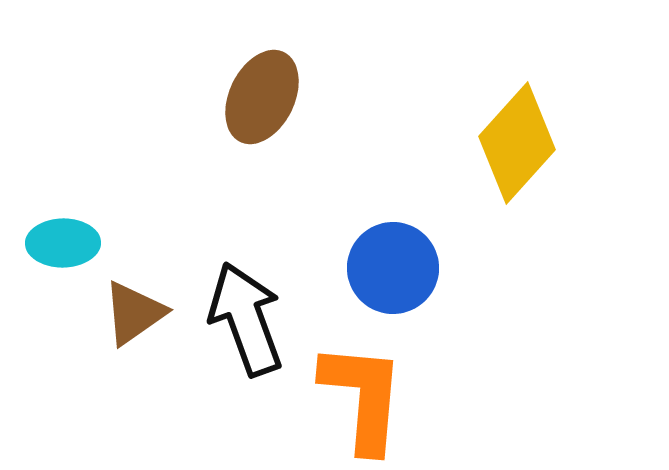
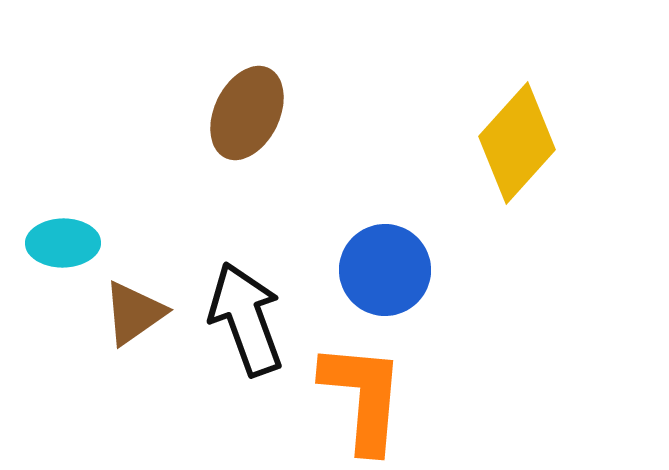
brown ellipse: moved 15 px left, 16 px down
blue circle: moved 8 px left, 2 px down
